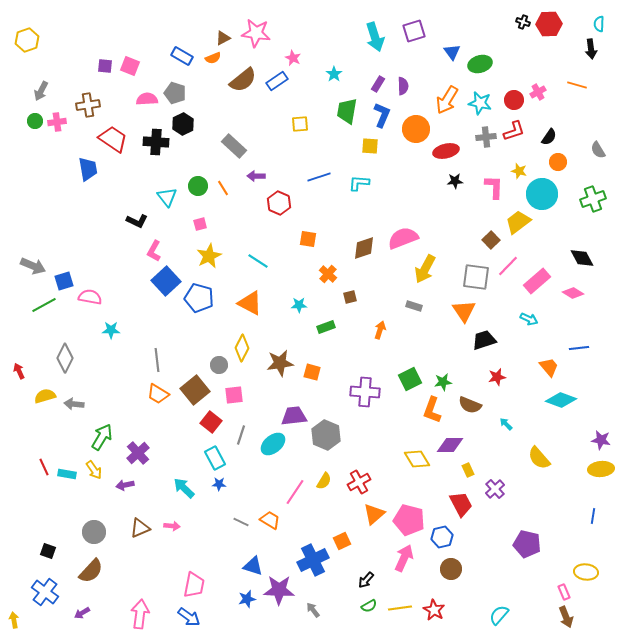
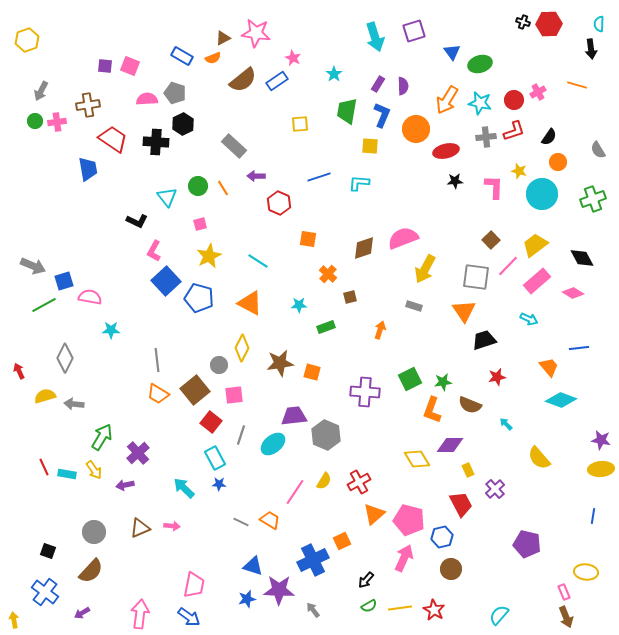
yellow trapezoid at (518, 222): moved 17 px right, 23 px down
